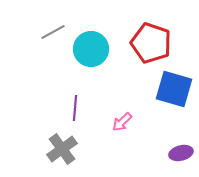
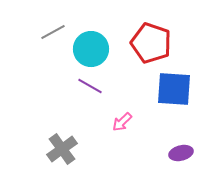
blue square: rotated 12 degrees counterclockwise
purple line: moved 15 px right, 22 px up; rotated 65 degrees counterclockwise
